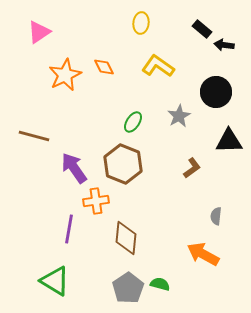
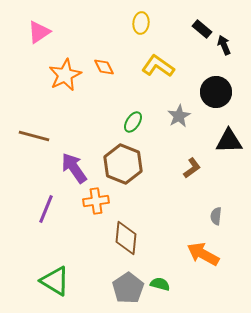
black arrow: rotated 60 degrees clockwise
purple line: moved 23 px left, 20 px up; rotated 12 degrees clockwise
